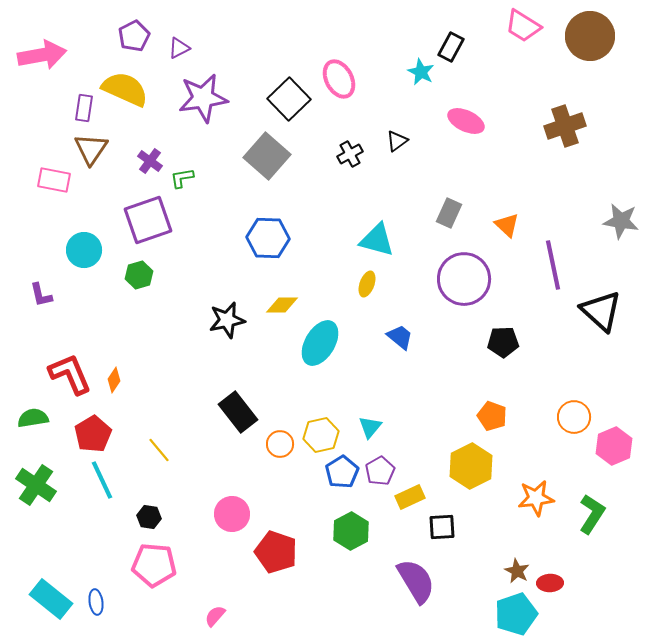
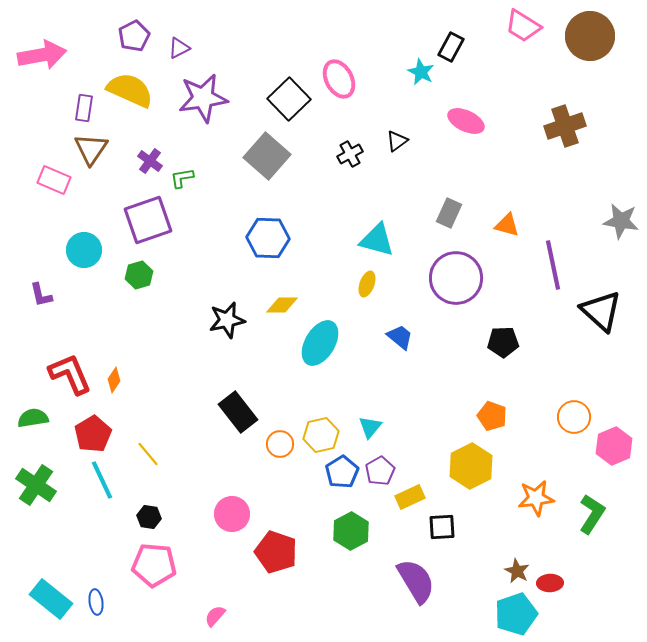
yellow semicircle at (125, 89): moved 5 px right, 1 px down
pink rectangle at (54, 180): rotated 12 degrees clockwise
orange triangle at (507, 225): rotated 28 degrees counterclockwise
purple circle at (464, 279): moved 8 px left, 1 px up
yellow line at (159, 450): moved 11 px left, 4 px down
